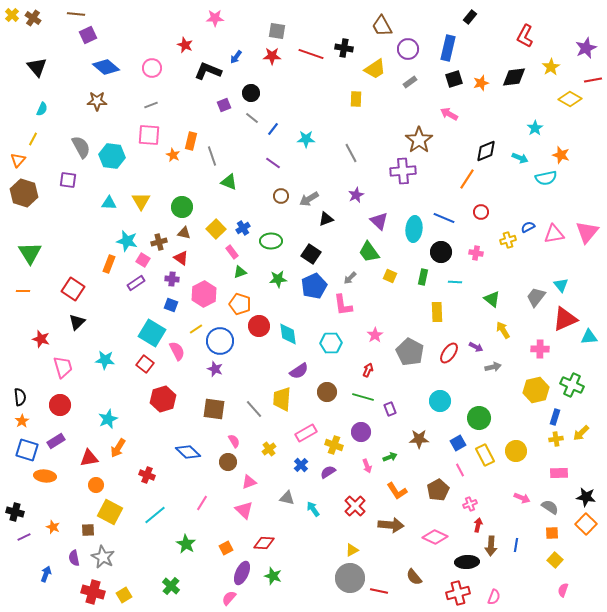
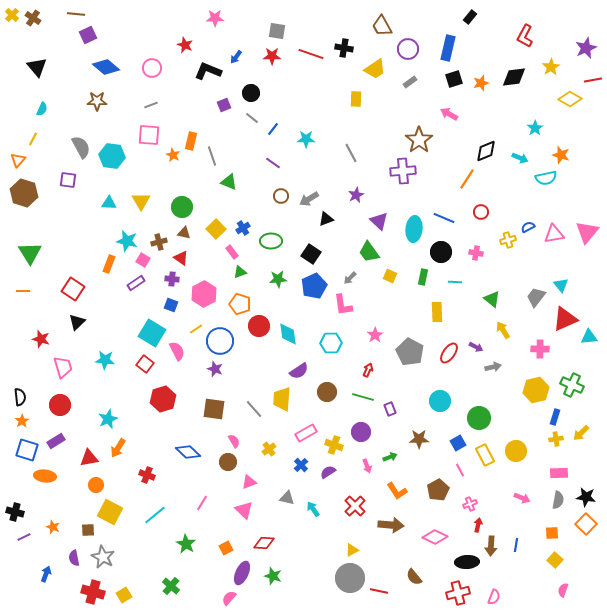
gray semicircle at (550, 507): moved 8 px right, 7 px up; rotated 66 degrees clockwise
